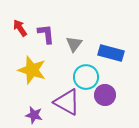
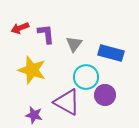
red arrow: rotated 78 degrees counterclockwise
